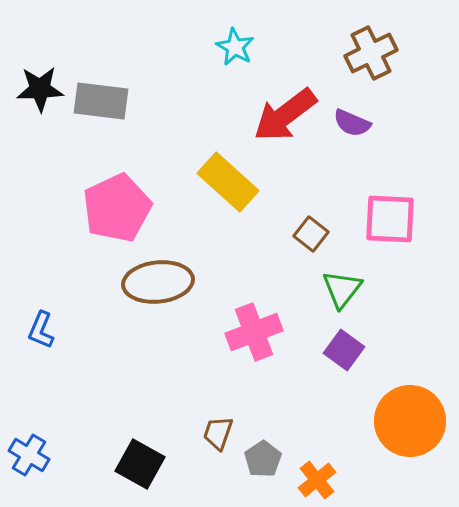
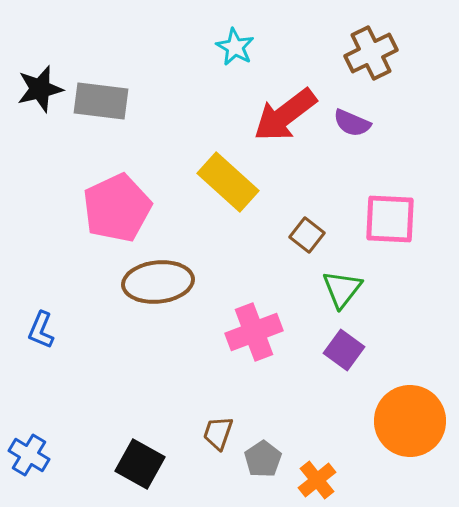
black star: rotated 12 degrees counterclockwise
brown square: moved 4 px left, 1 px down
